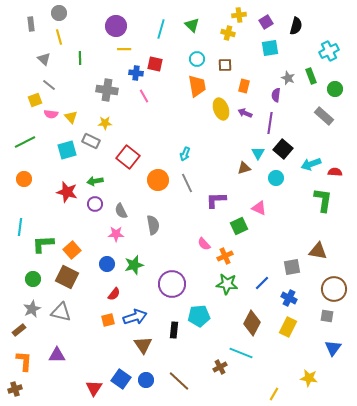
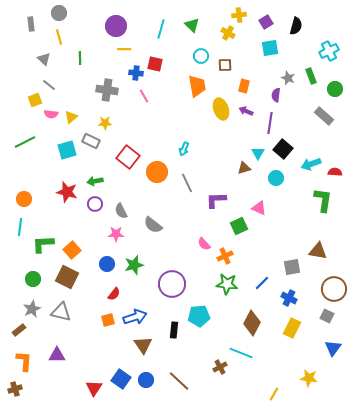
yellow cross at (228, 33): rotated 16 degrees clockwise
cyan circle at (197, 59): moved 4 px right, 3 px up
purple arrow at (245, 113): moved 1 px right, 2 px up
yellow triangle at (71, 117): rotated 32 degrees clockwise
cyan arrow at (185, 154): moved 1 px left, 5 px up
orange circle at (24, 179): moved 20 px down
orange circle at (158, 180): moved 1 px left, 8 px up
gray semicircle at (153, 225): rotated 138 degrees clockwise
gray square at (327, 316): rotated 16 degrees clockwise
yellow rectangle at (288, 327): moved 4 px right, 1 px down
